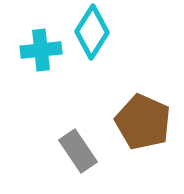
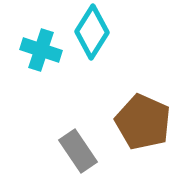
cyan cross: rotated 24 degrees clockwise
